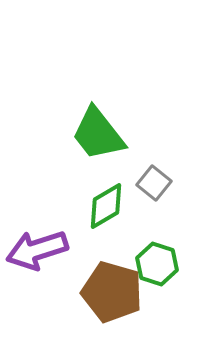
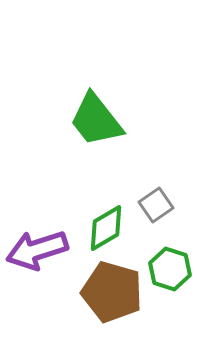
green trapezoid: moved 2 px left, 14 px up
gray square: moved 2 px right, 22 px down; rotated 16 degrees clockwise
green diamond: moved 22 px down
green hexagon: moved 13 px right, 5 px down
